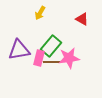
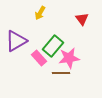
red triangle: rotated 24 degrees clockwise
green rectangle: moved 2 px right
purple triangle: moved 3 px left, 9 px up; rotated 20 degrees counterclockwise
pink rectangle: rotated 56 degrees counterclockwise
brown line: moved 9 px right, 11 px down
